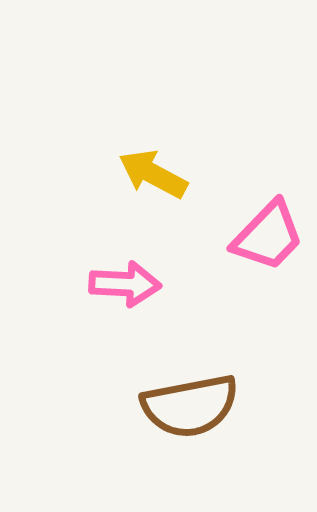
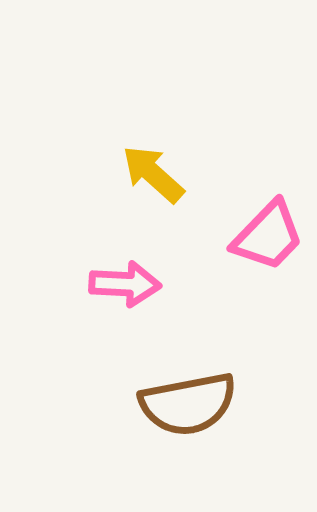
yellow arrow: rotated 14 degrees clockwise
brown semicircle: moved 2 px left, 2 px up
